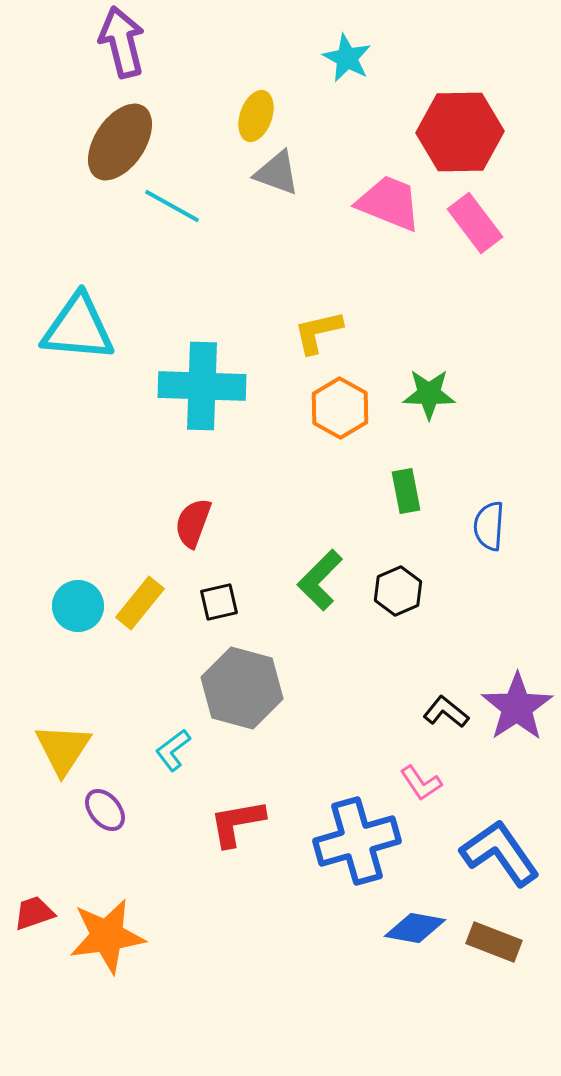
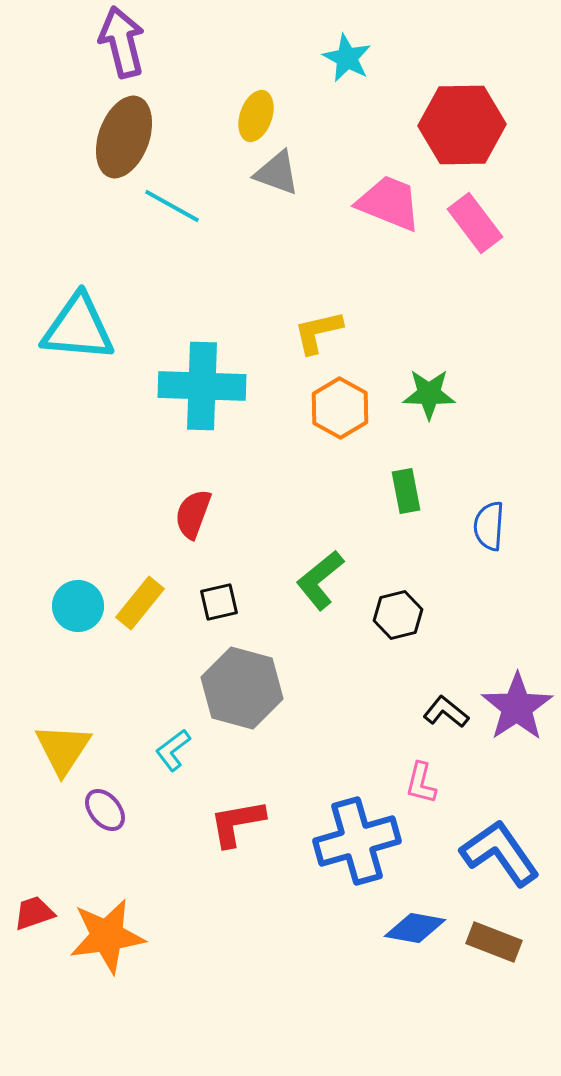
red hexagon: moved 2 px right, 7 px up
brown ellipse: moved 4 px right, 5 px up; rotated 14 degrees counterclockwise
red semicircle: moved 9 px up
green L-shape: rotated 6 degrees clockwise
black hexagon: moved 24 px down; rotated 9 degrees clockwise
pink L-shape: rotated 48 degrees clockwise
